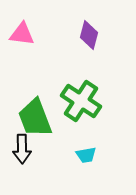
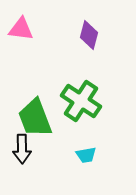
pink triangle: moved 1 px left, 5 px up
